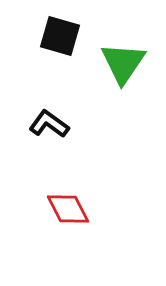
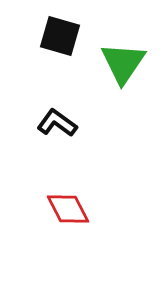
black L-shape: moved 8 px right, 1 px up
